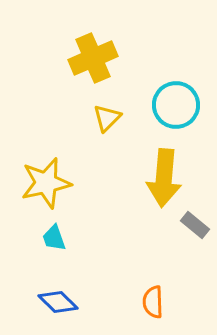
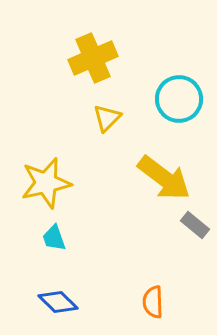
cyan circle: moved 3 px right, 6 px up
yellow arrow: rotated 58 degrees counterclockwise
